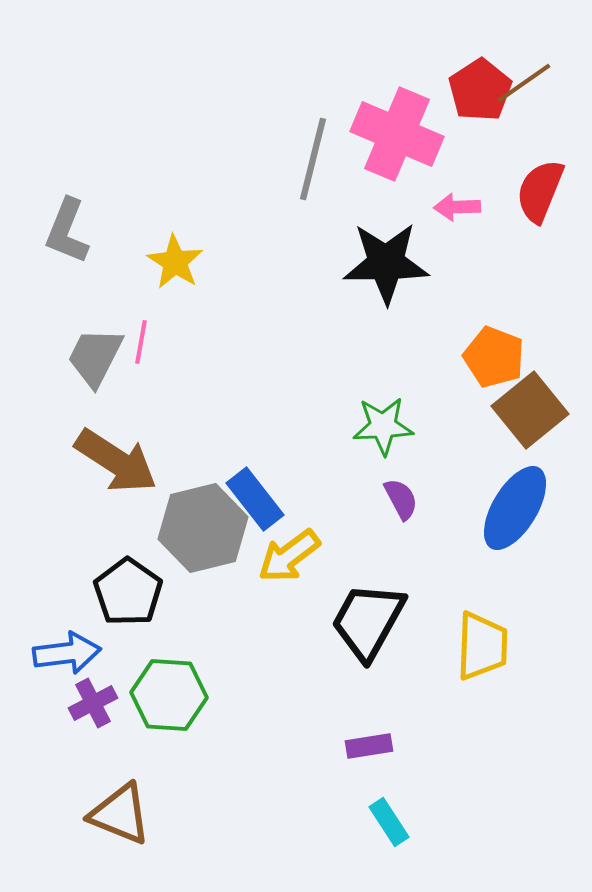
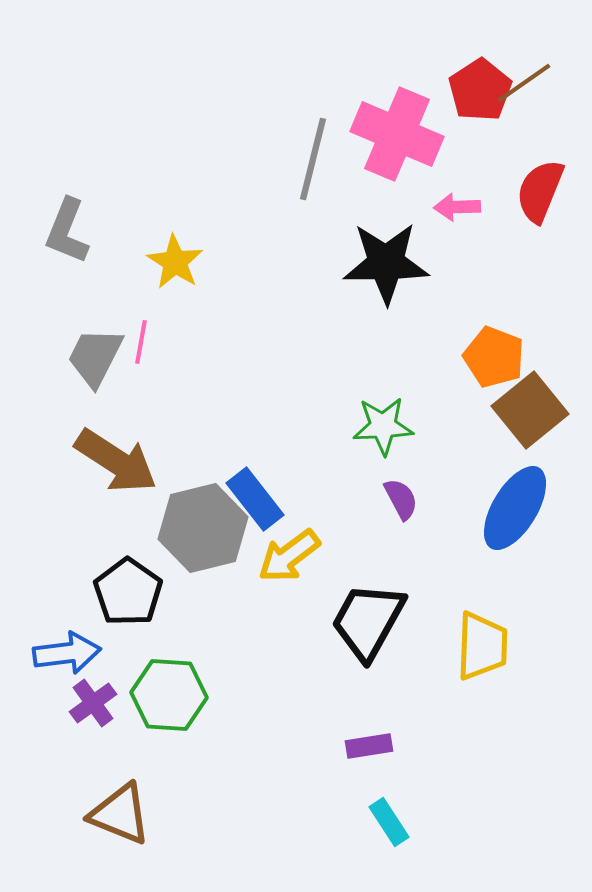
purple cross: rotated 9 degrees counterclockwise
